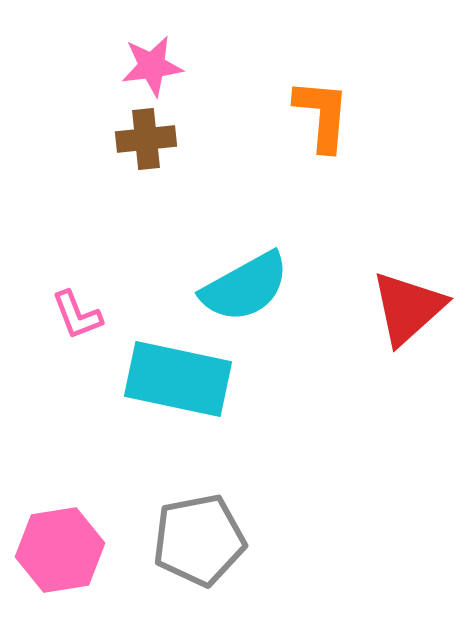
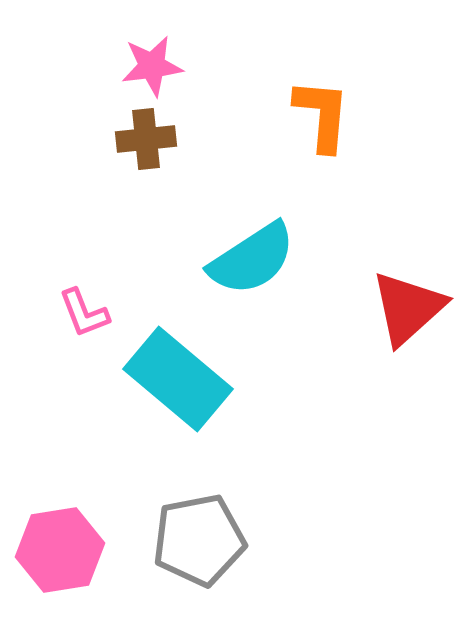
cyan semicircle: moved 7 px right, 28 px up; rotated 4 degrees counterclockwise
pink L-shape: moved 7 px right, 2 px up
cyan rectangle: rotated 28 degrees clockwise
